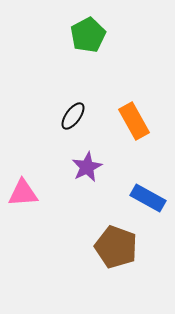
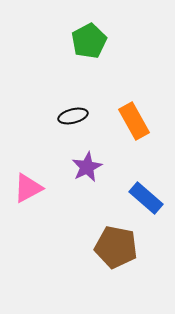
green pentagon: moved 1 px right, 6 px down
black ellipse: rotated 40 degrees clockwise
pink triangle: moved 5 px right, 5 px up; rotated 24 degrees counterclockwise
blue rectangle: moved 2 px left; rotated 12 degrees clockwise
brown pentagon: rotated 9 degrees counterclockwise
